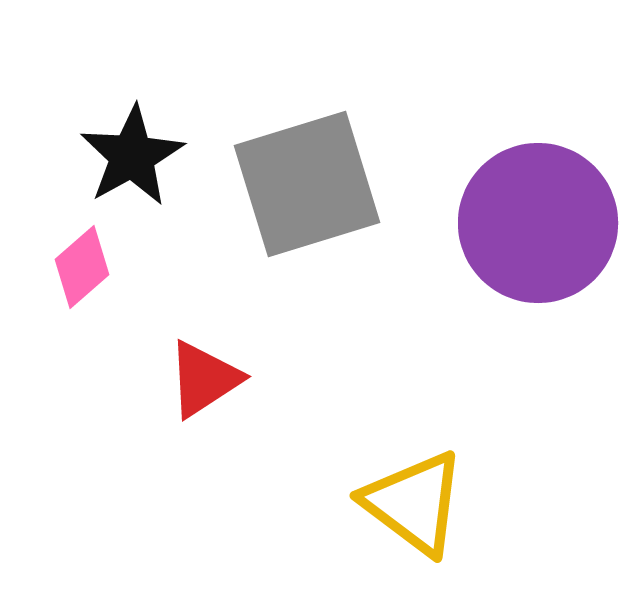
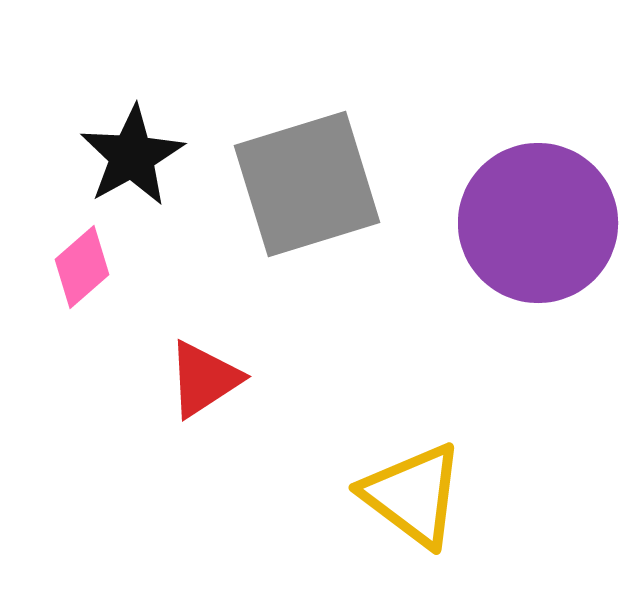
yellow triangle: moved 1 px left, 8 px up
